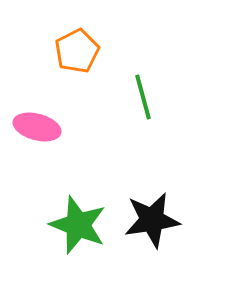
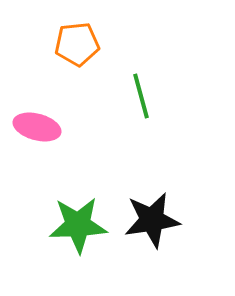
orange pentagon: moved 7 px up; rotated 21 degrees clockwise
green line: moved 2 px left, 1 px up
green star: rotated 24 degrees counterclockwise
